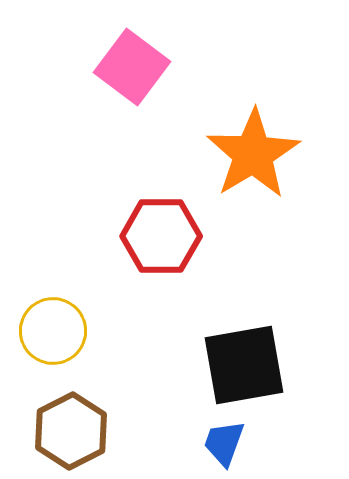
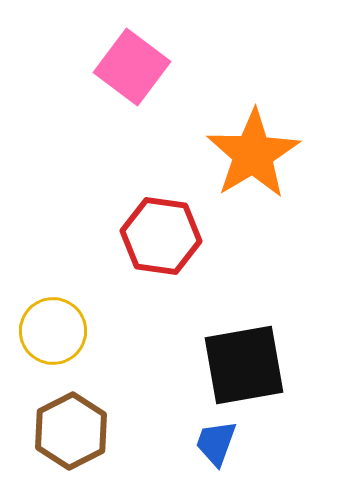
red hexagon: rotated 8 degrees clockwise
blue trapezoid: moved 8 px left
